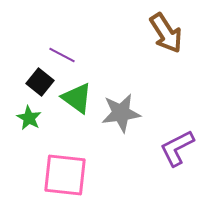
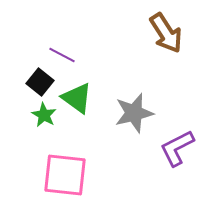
gray star: moved 13 px right; rotated 6 degrees counterclockwise
green star: moved 15 px right, 3 px up
